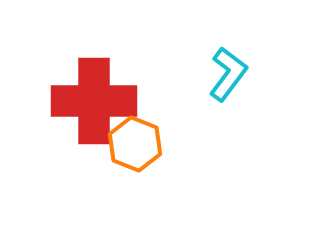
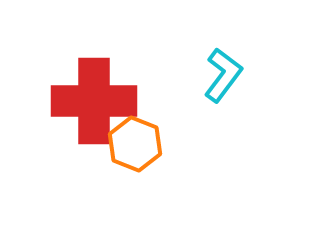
cyan L-shape: moved 5 px left, 1 px down
